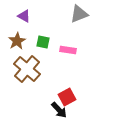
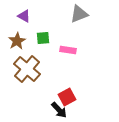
green square: moved 4 px up; rotated 16 degrees counterclockwise
